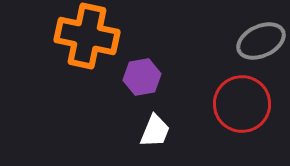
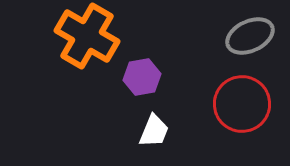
orange cross: rotated 18 degrees clockwise
gray ellipse: moved 11 px left, 5 px up
white trapezoid: moved 1 px left
